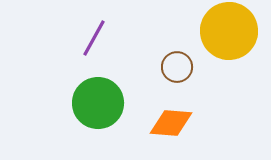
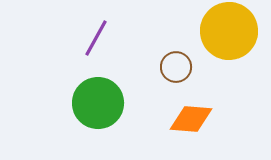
purple line: moved 2 px right
brown circle: moved 1 px left
orange diamond: moved 20 px right, 4 px up
